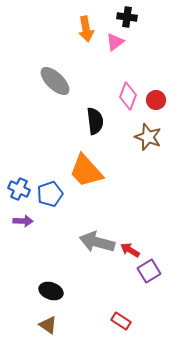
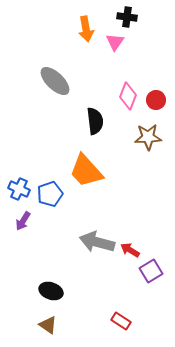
pink triangle: rotated 18 degrees counterclockwise
brown star: rotated 24 degrees counterclockwise
purple arrow: rotated 120 degrees clockwise
purple square: moved 2 px right
